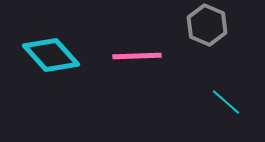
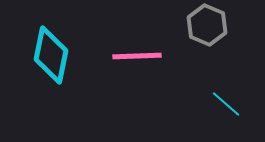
cyan diamond: rotated 54 degrees clockwise
cyan line: moved 2 px down
